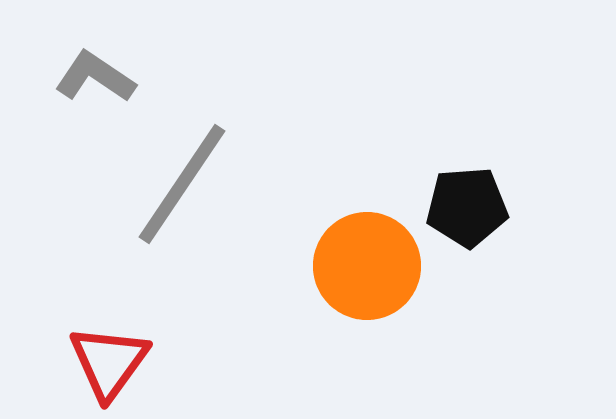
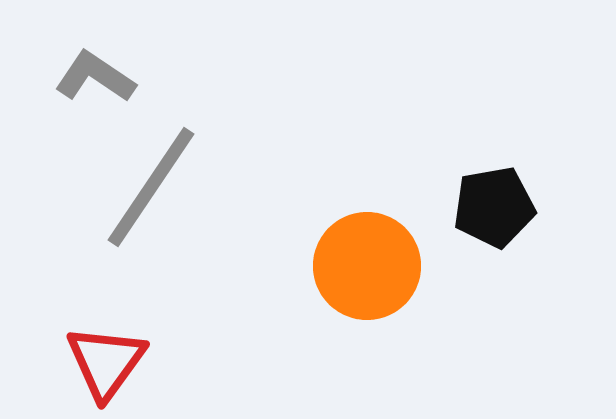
gray line: moved 31 px left, 3 px down
black pentagon: moved 27 px right; rotated 6 degrees counterclockwise
red triangle: moved 3 px left
